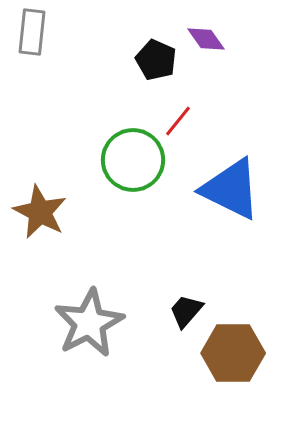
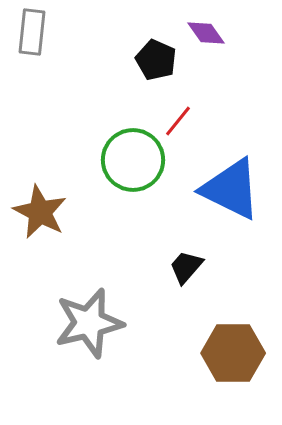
purple diamond: moved 6 px up
black trapezoid: moved 44 px up
gray star: rotated 14 degrees clockwise
